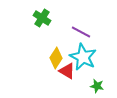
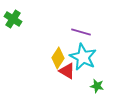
green cross: moved 29 px left, 1 px down
purple line: rotated 12 degrees counterclockwise
yellow diamond: moved 2 px right
